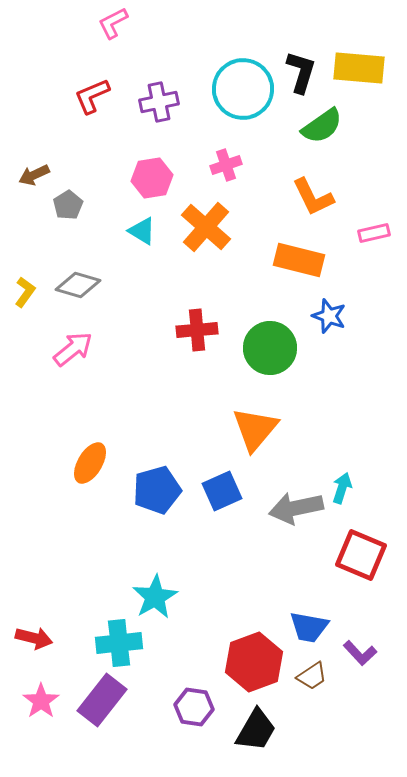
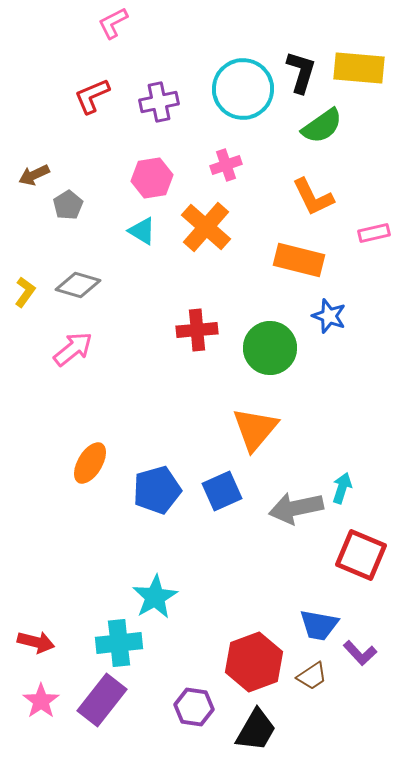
blue trapezoid: moved 10 px right, 2 px up
red arrow: moved 2 px right, 4 px down
